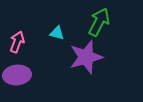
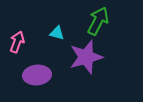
green arrow: moved 1 px left, 1 px up
purple ellipse: moved 20 px right
